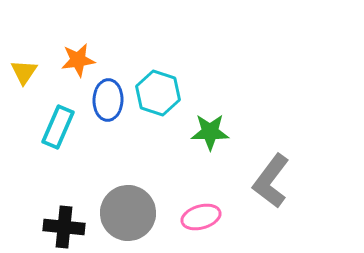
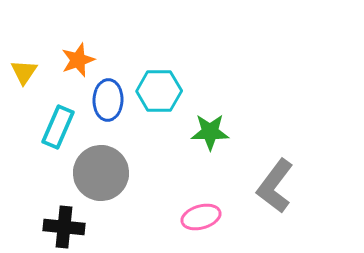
orange star: rotated 12 degrees counterclockwise
cyan hexagon: moved 1 px right, 2 px up; rotated 18 degrees counterclockwise
gray L-shape: moved 4 px right, 5 px down
gray circle: moved 27 px left, 40 px up
